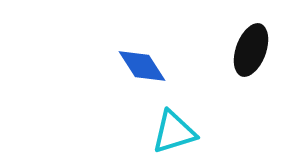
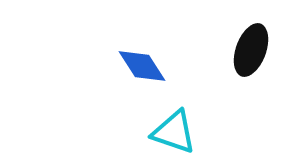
cyan triangle: rotated 36 degrees clockwise
